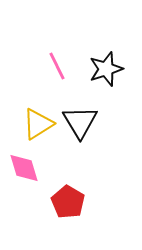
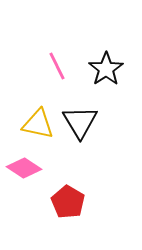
black star: rotated 16 degrees counterclockwise
yellow triangle: rotated 44 degrees clockwise
pink diamond: rotated 40 degrees counterclockwise
